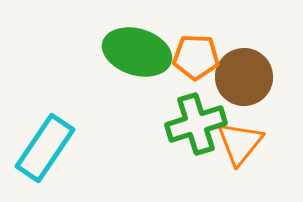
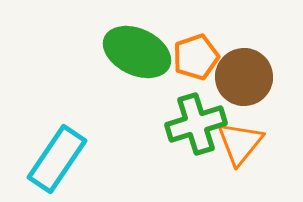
green ellipse: rotated 8 degrees clockwise
orange pentagon: rotated 21 degrees counterclockwise
cyan rectangle: moved 12 px right, 11 px down
